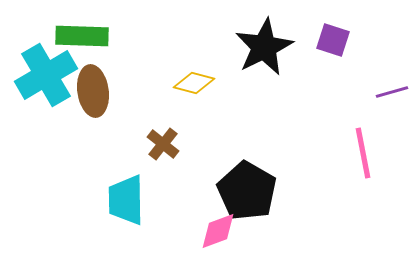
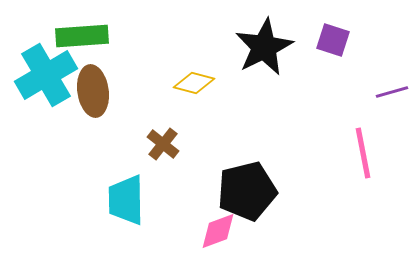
green rectangle: rotated 6 degrees counterclockwise
black pentagon: rotated 28 degrees clockwise
